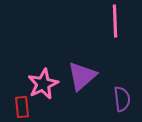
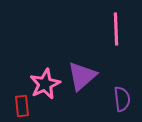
pink line: moved 1 px right, 8 px down
pink star: moved 2 px right
red rectangle: moved 1 px up
